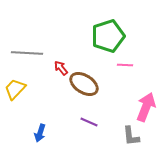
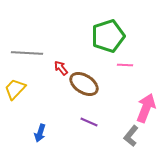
pink arrow: moved 1 px down
gray L-shape: rotated 45 degrees clockwise
